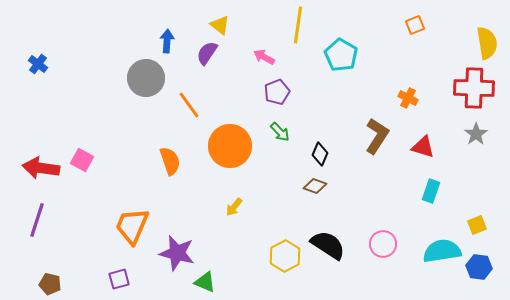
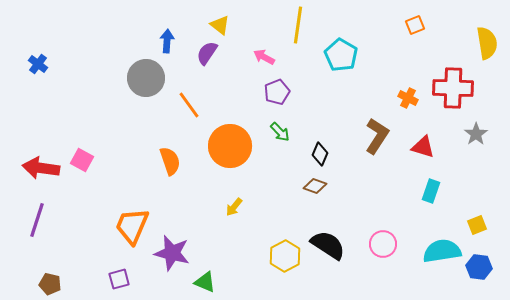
red cross: moved 21 px left
purple star: moved 5 px left
